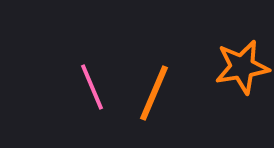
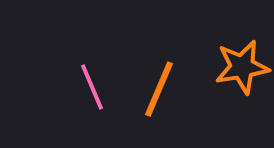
orange line: moved 5 px right, 4 px up
